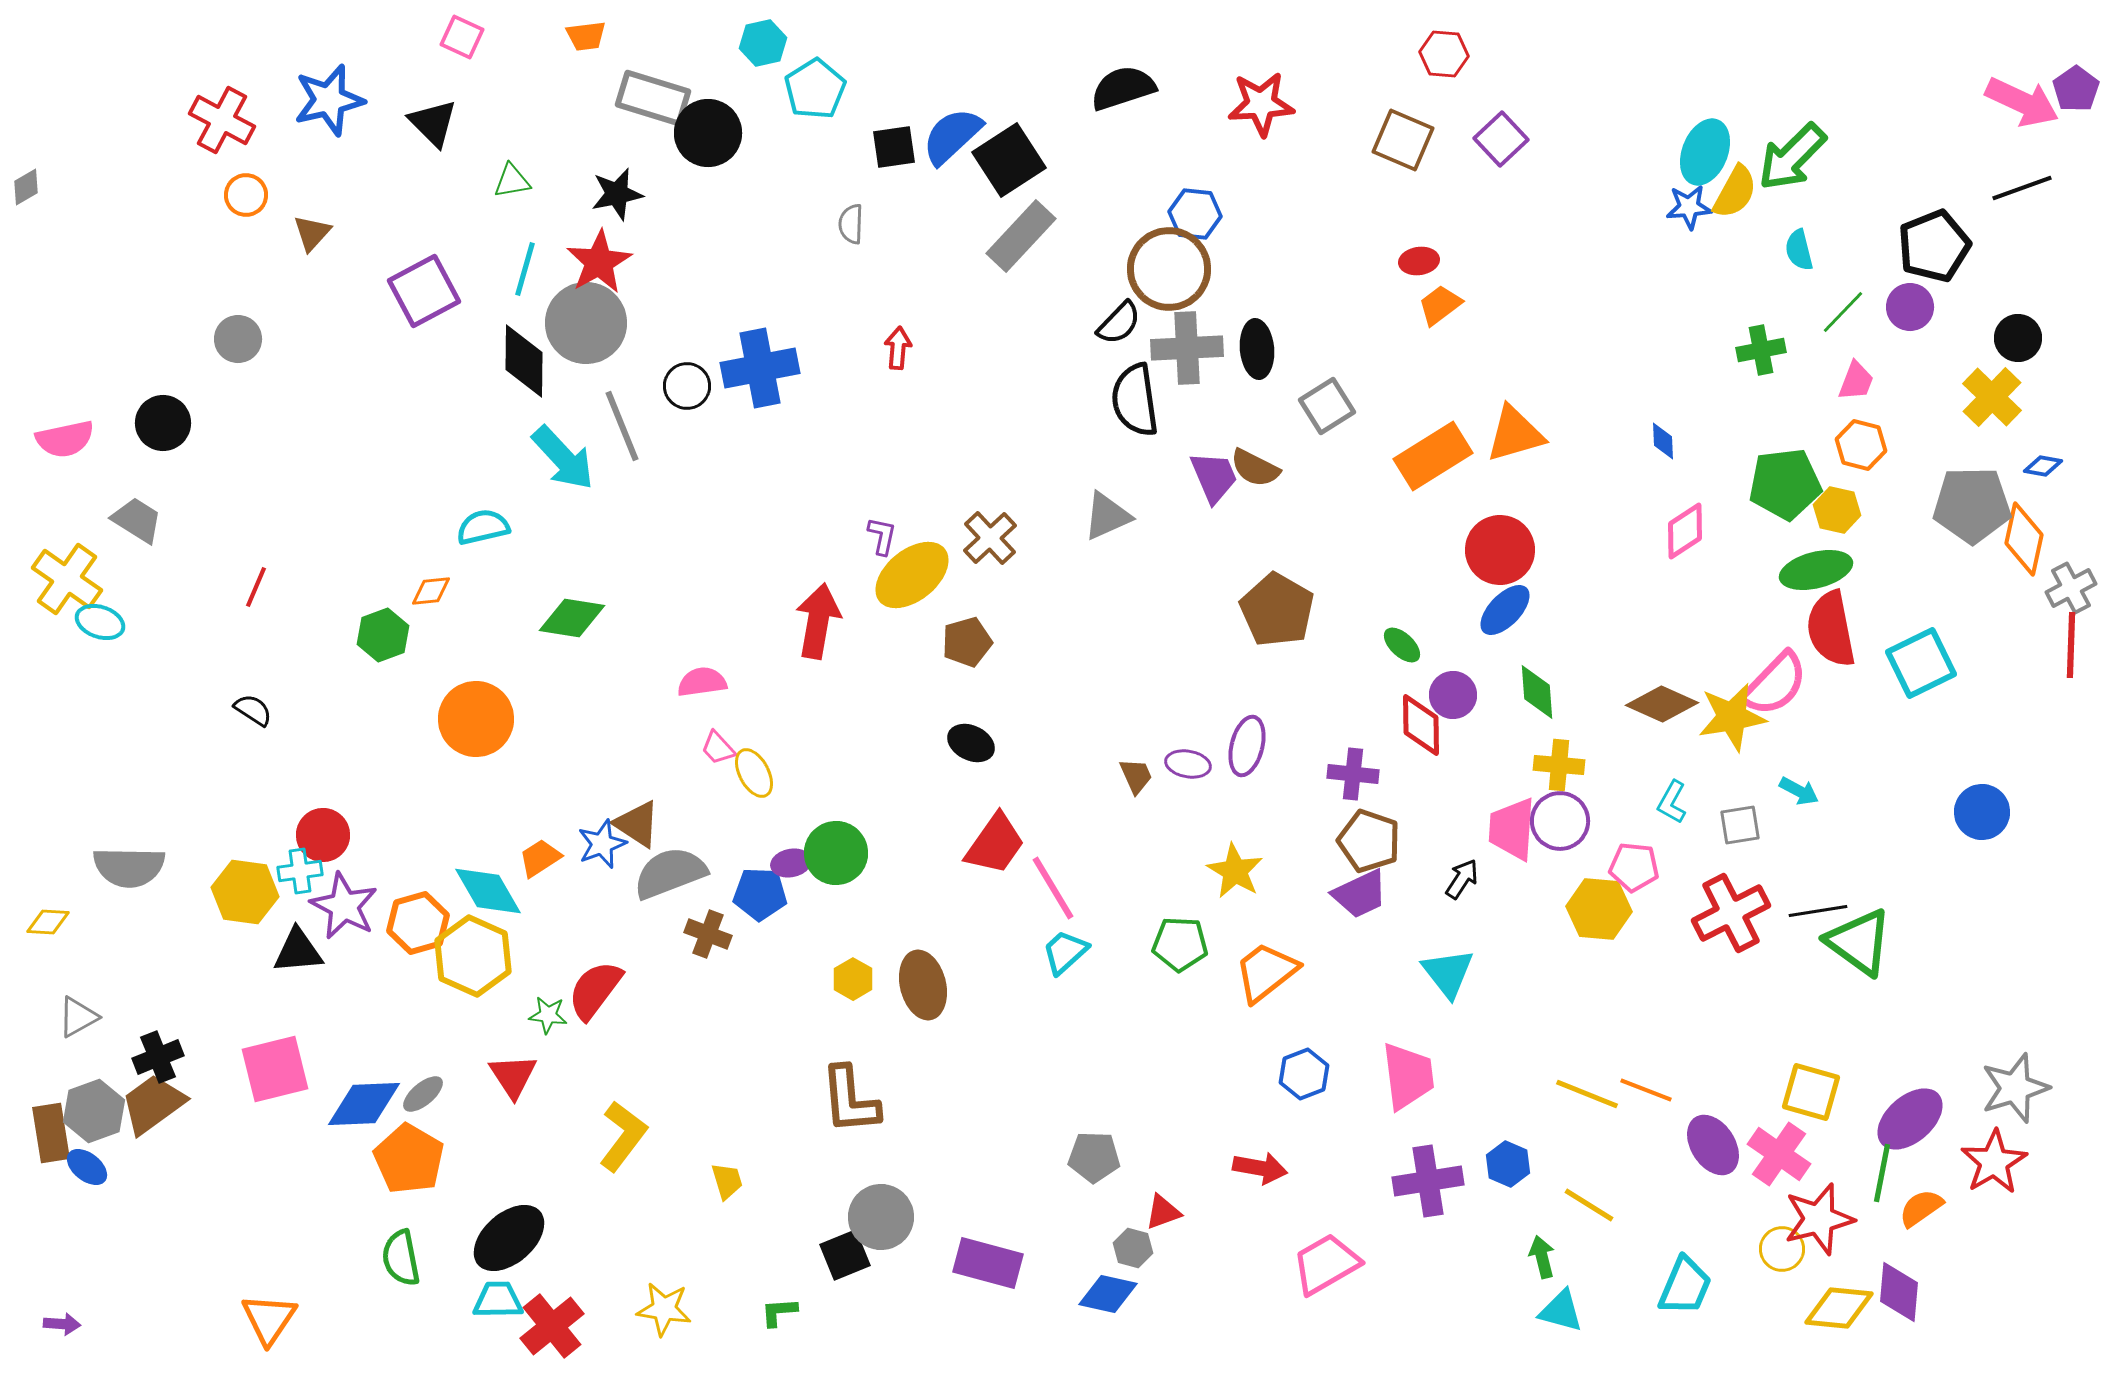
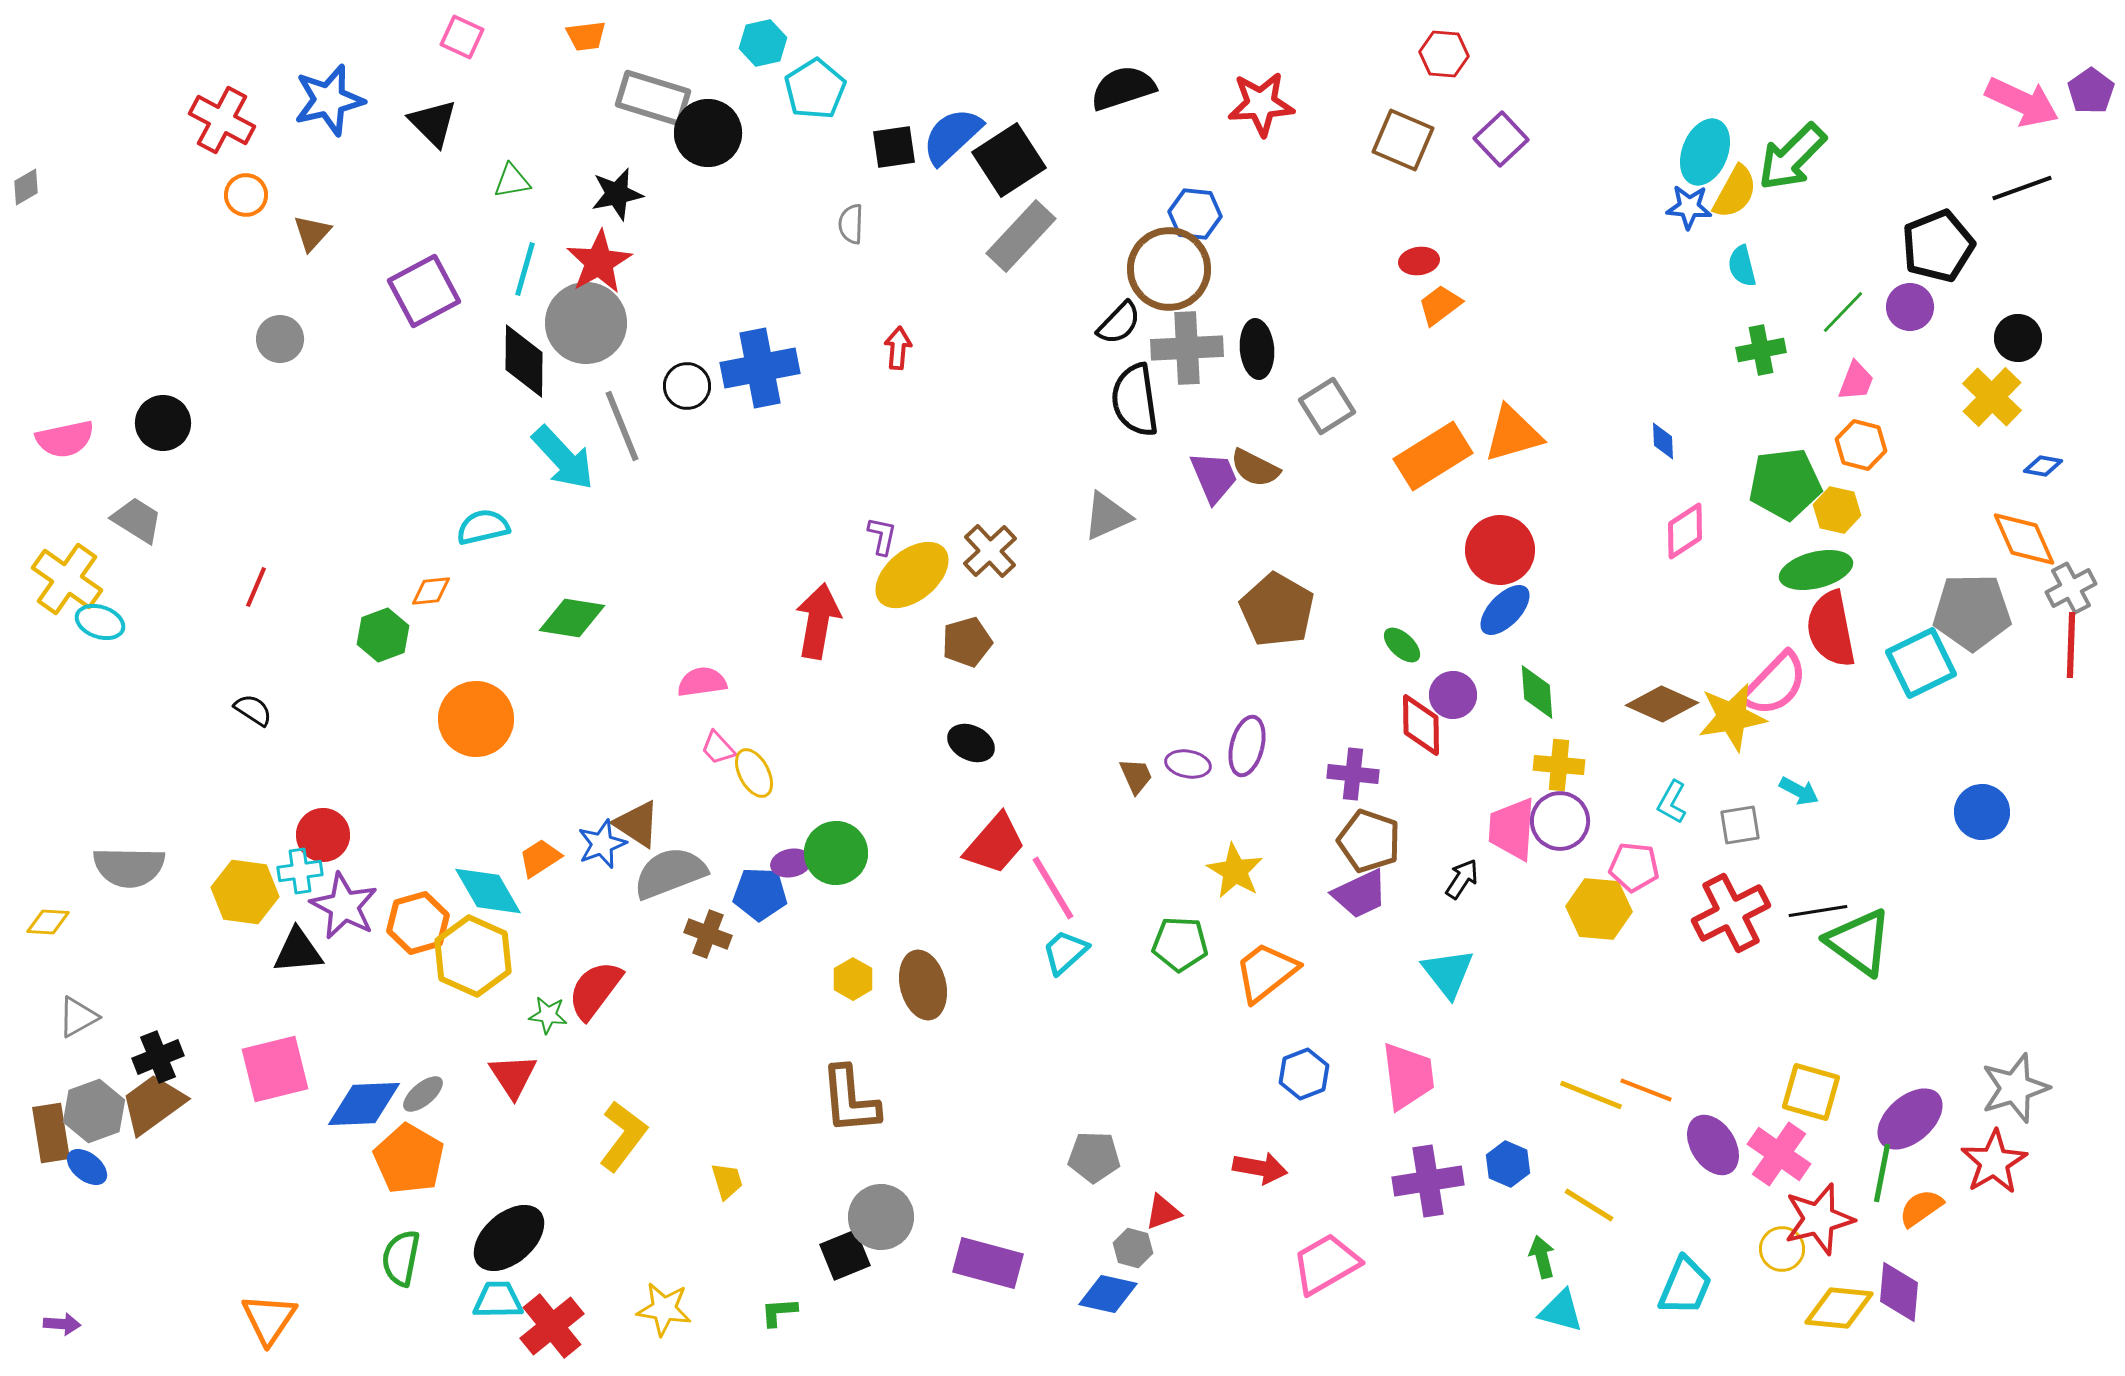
purple pentagon at (2076, 89): moved 15 px right, 2 px down
blue star at (1689, 207): rotated 9 degrees clockwise
black pentagon at (1934, 246): moved 4 px right
cyan semicircle at (1799, 250): moved 57 px left, 16 px down
gray circle at (238, 339): moved 42 px right
orange triangle at (1515, 434): moved 2 px left
gray pentagon at (1972, 505): moved 107 px down
brown cross at (990, 538): moved 13 px down
orange diamond at (2024, 539): rotated 36 degrees counterclockwise
red trapezoid at (995, 844): rotated 6 degrees clockwise
yellow line at (1587, 1094): moved 4 px right, 1 px down
green semicircle at (401, 1258): rotated 22 degrees clockwise
